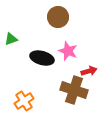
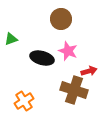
brown circle: moved 3 px right, 2 px down
